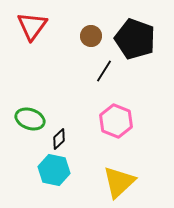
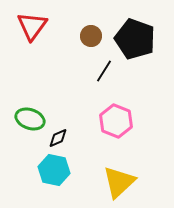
black diamond: moved 1 px left, 1 px up; rotated 20 degrees clockwise
